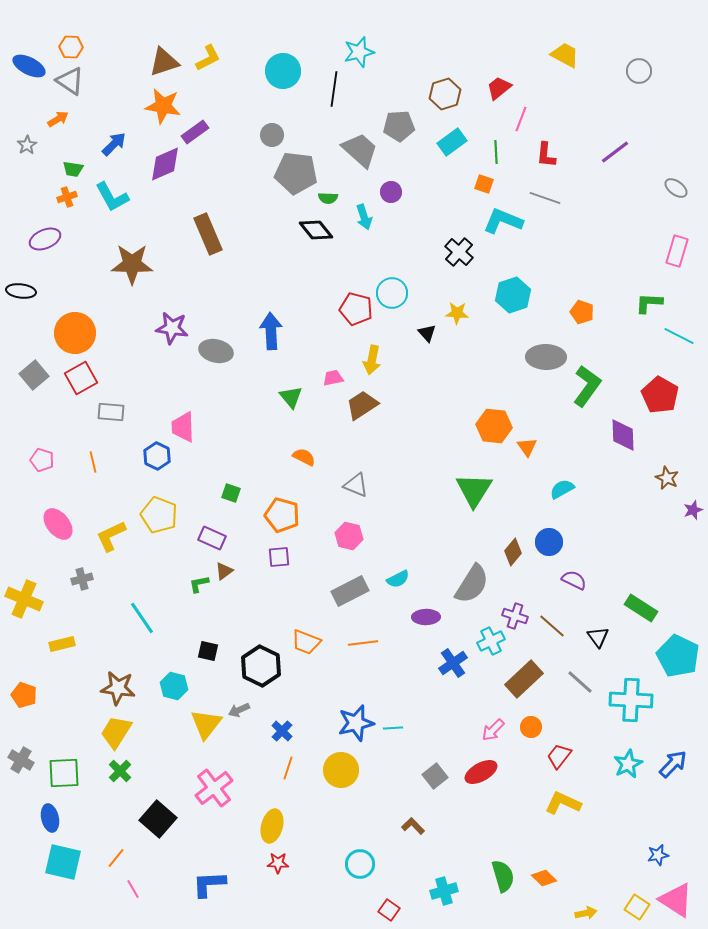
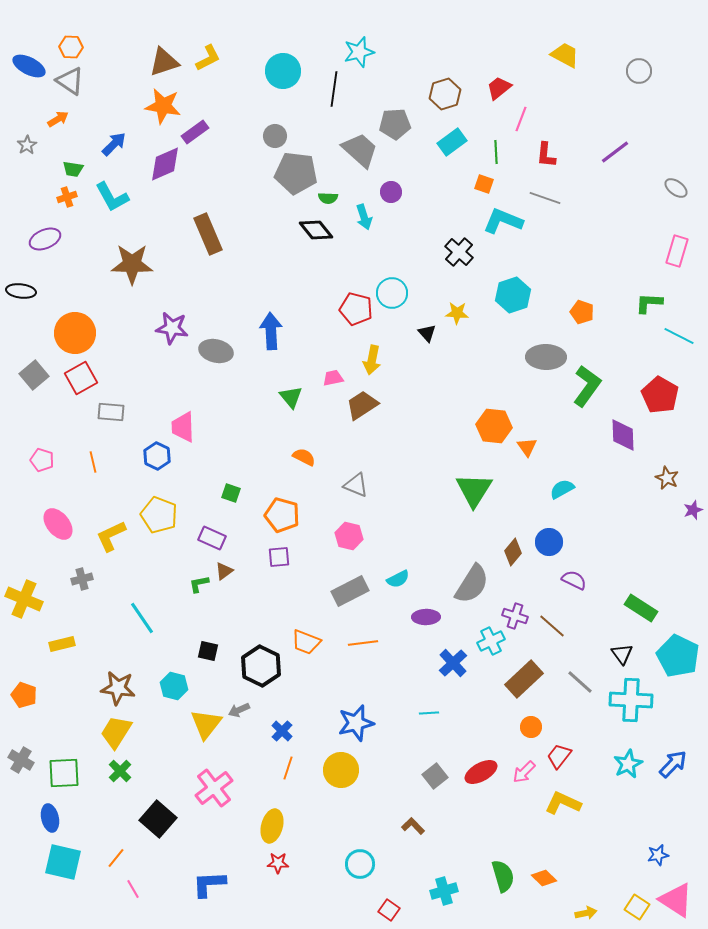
gray pentagon at (399, 126): moved 4 px left, 2 px up
gray circle at (272, 135): moved 3 px right, 1 px down
black triangle at (598, 637): moved 24 px right, 17 px down
blue cross at (453, 663): rotated 8 degrees counterclockwise
cyan line at (393, 728): moved 36 px right, 15 px up
pink arrow at (493, 730): moved 31 px right, 42 px down
